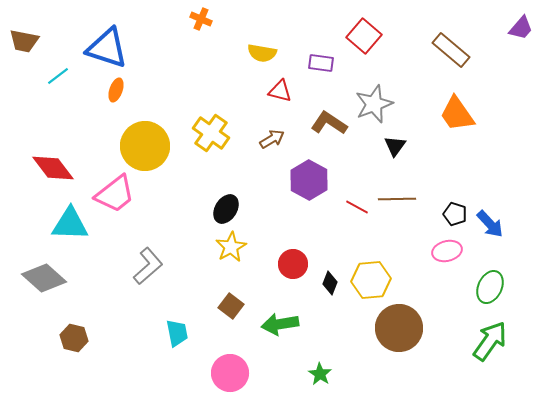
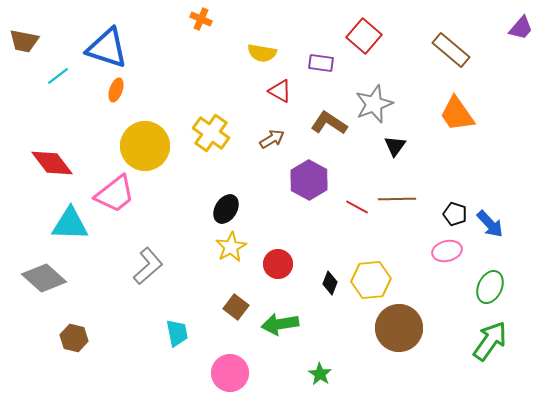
red triangle at (280, 91): rotated 15 degrees clockwise
red diamond at (53, 168): moved 1 px left, 5 px up
red circle at (293, 264): moved 15 px left
brown square at (231, 306): moved 5 px right, 1 px down
